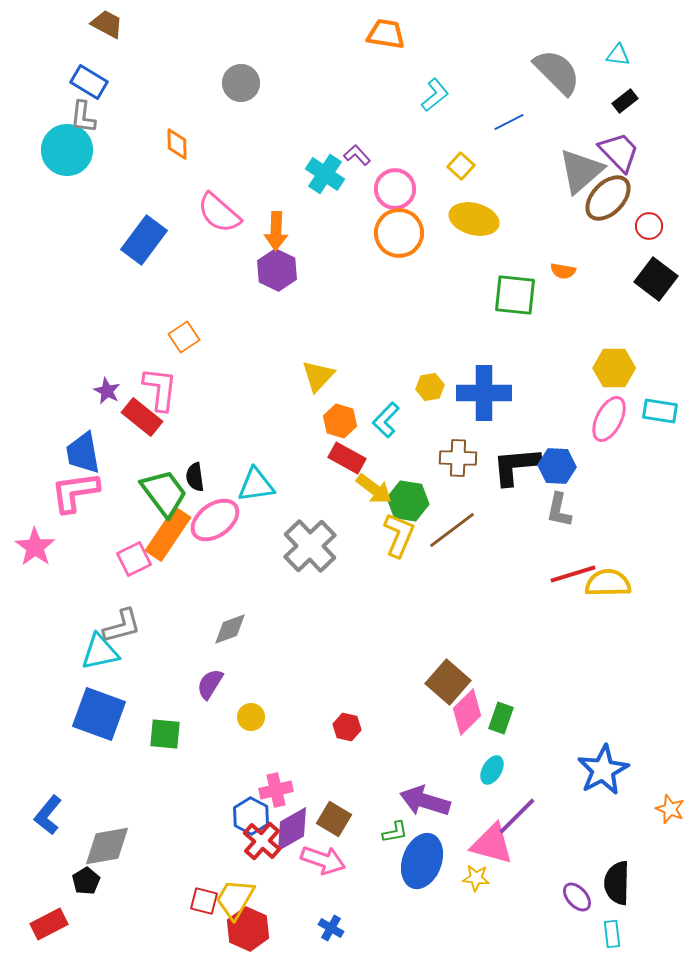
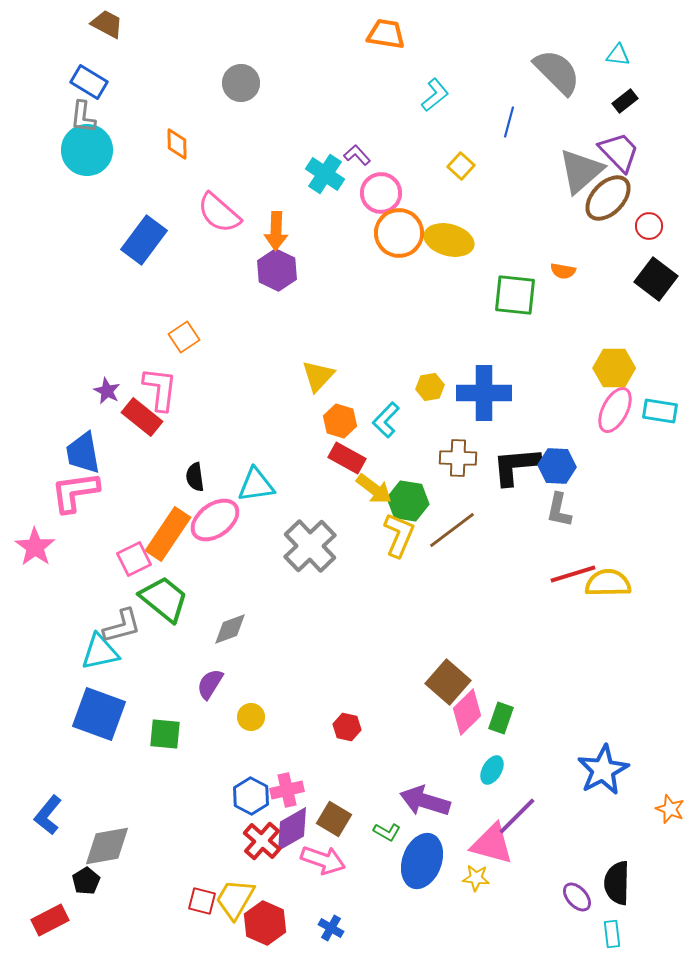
blue line at (509, 122): rotated 48 degrees counterclockwise
cyan circle at (67, 150): moved 20 px right
pink circle at (395, 189): moved 14 px left, 4 px down
yellow ellipse at (474, 219): moved 25 px left, 21 px down
pink ellipse at (609, 419): moved 6 px right, 9 px up
green trapezoid at (164, 493): moved 106 px down; rotated 14 degrees counterclockwise
pink cross at (276, 790): moved 11 px right
blue hexagon at (251, 816): moved 20 px up
green L-shape at (395, 832): moved 8 px left; rotated 40 degrees clockwise
red square at (204, 901): moved 2 px left
red rectangle at (49, 924): moved 1 px right, 4 px up
red hexagon at (248, 929): moved 17 px right, 6 px up
